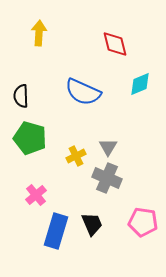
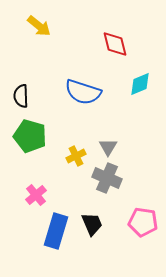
yellow arrow: moved 7 px up; rotated 125 degrees clockwise
blue semicircle: rotated 6 degrees counterclockwise
green pentagon: moved 2 px up
